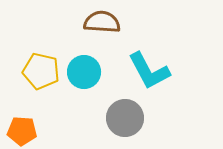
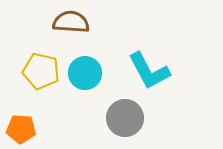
brown semicircle: moved 31 px left
cyan circle: moved 1 px right, 1 px down
orange pentagon: moved 1 px left, 2 px up
